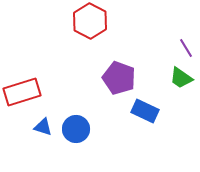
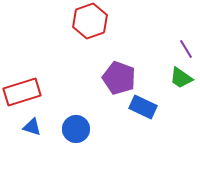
red hexagon: rotated 12 degrees clockwise
purple line: moved 1 px down
blue rectangle: moved 2 px left, 4 px up
blue triangle: moved 11 px left
